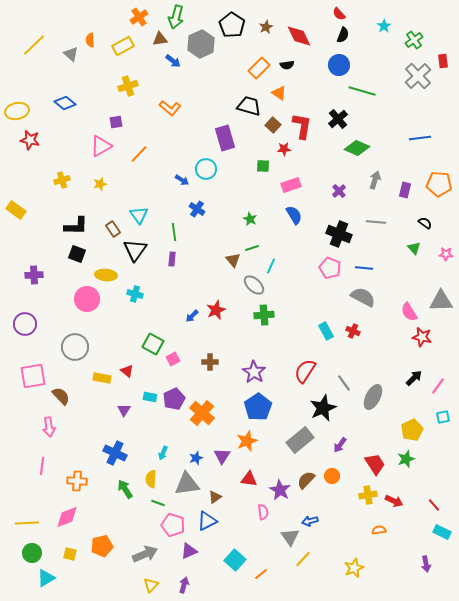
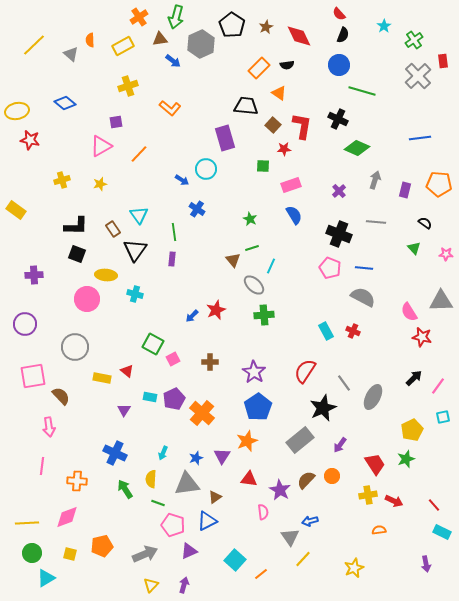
black trapezoid at (249, 106): moved 3 px left; rotated 10 degrees counterclockwise
black cross at (338, 119): rotated 24 degrees counterclockwise
